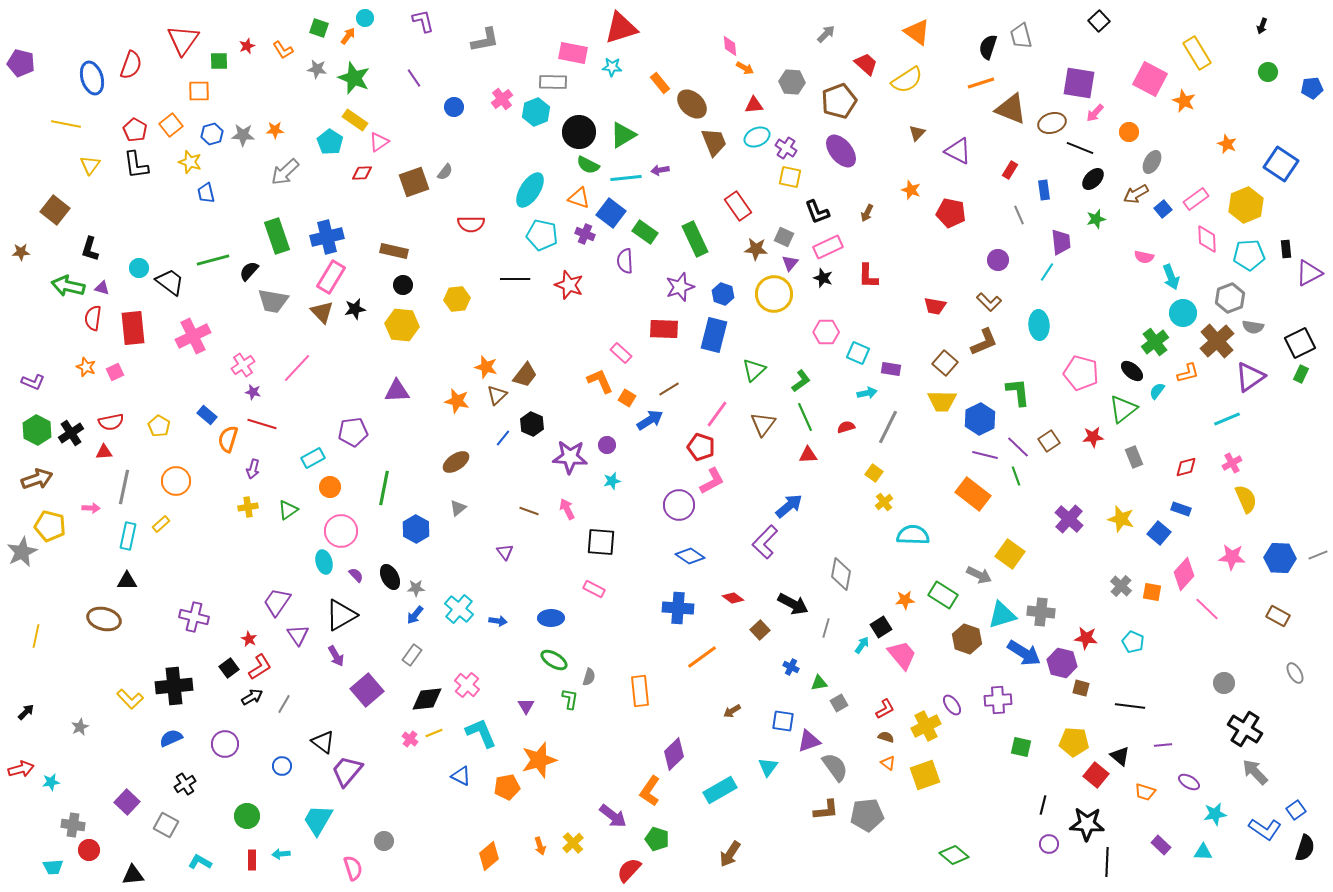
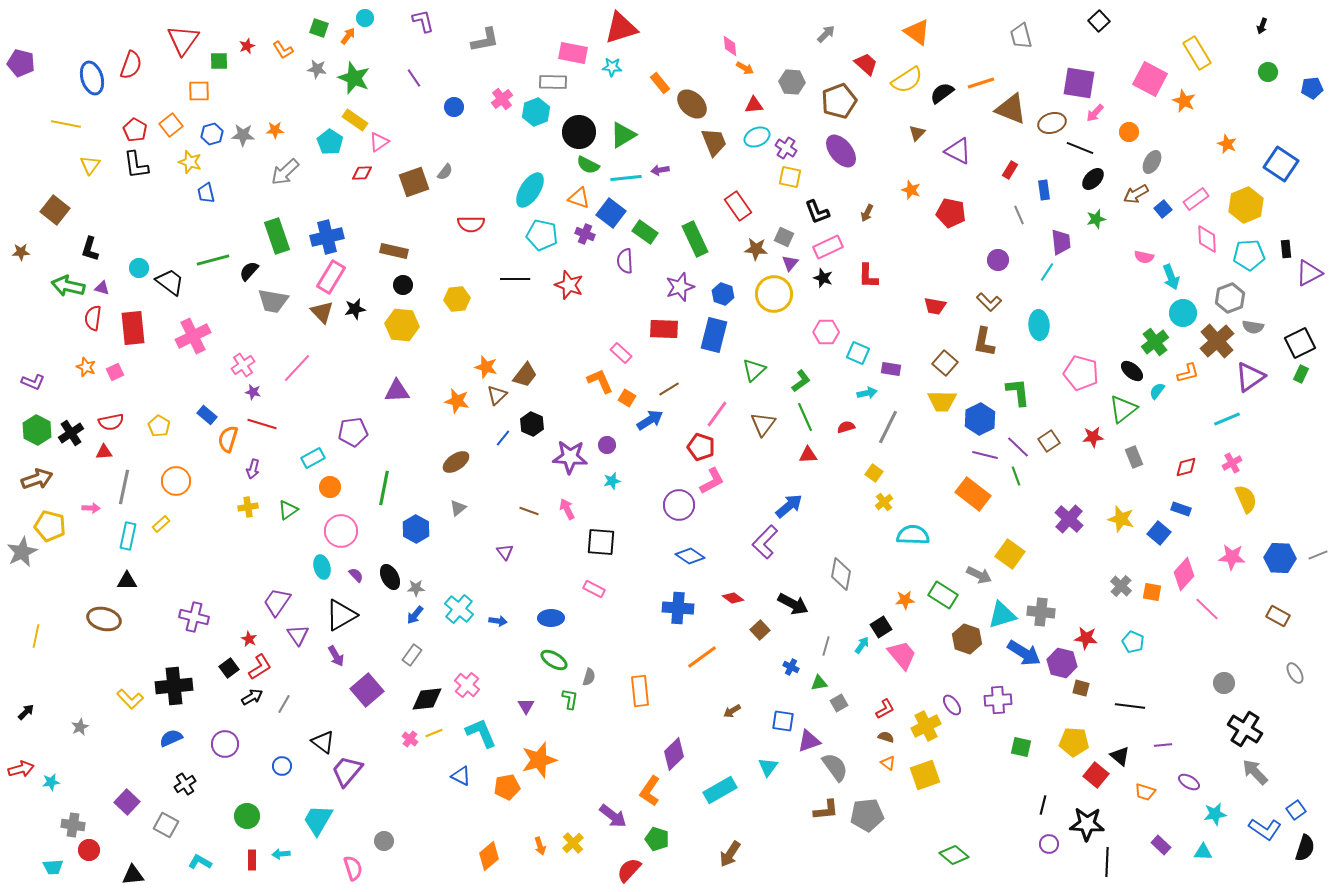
black semicircle at (988, 47): moved 46 px left, 46 px down; rotated 35 degrees clockwise
brown L-shape at (984, 342): rotated 124 degrees clockwise
cyan ellipse at (324, 562): moved 2 px left, 5 px down
gray line at (826, 628): moved 18 px down
